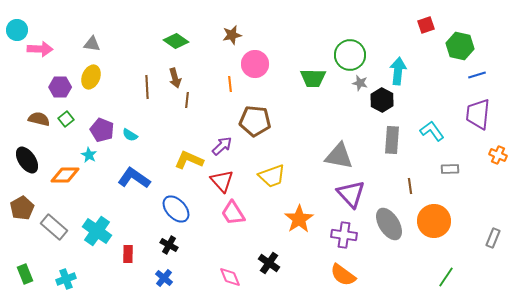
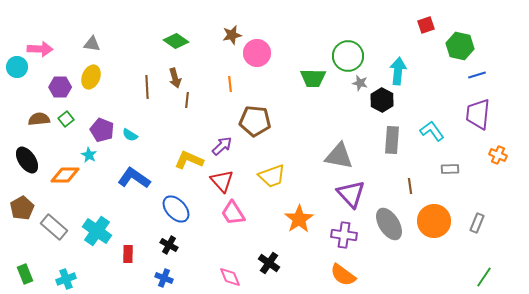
cyan circle at (17, 30): moved 37 px down
green circle at (350, 55): moved 2 px left, 1 px down
pink circle at (255, 64): moved 2 px right, 11 px up
brown semicircle at (39, 119): rotated 20 degrees counterclockwise
gray rectangle at (493, 238): moved 16 px left, 15 px up
green line at (446, 277): moved 38 px right
blue cross at (164, 278): rotated 18 degrees counterclockwise
